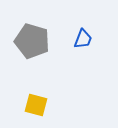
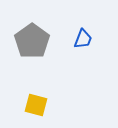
gray pentagon: rotated 20 degrees clockwise
